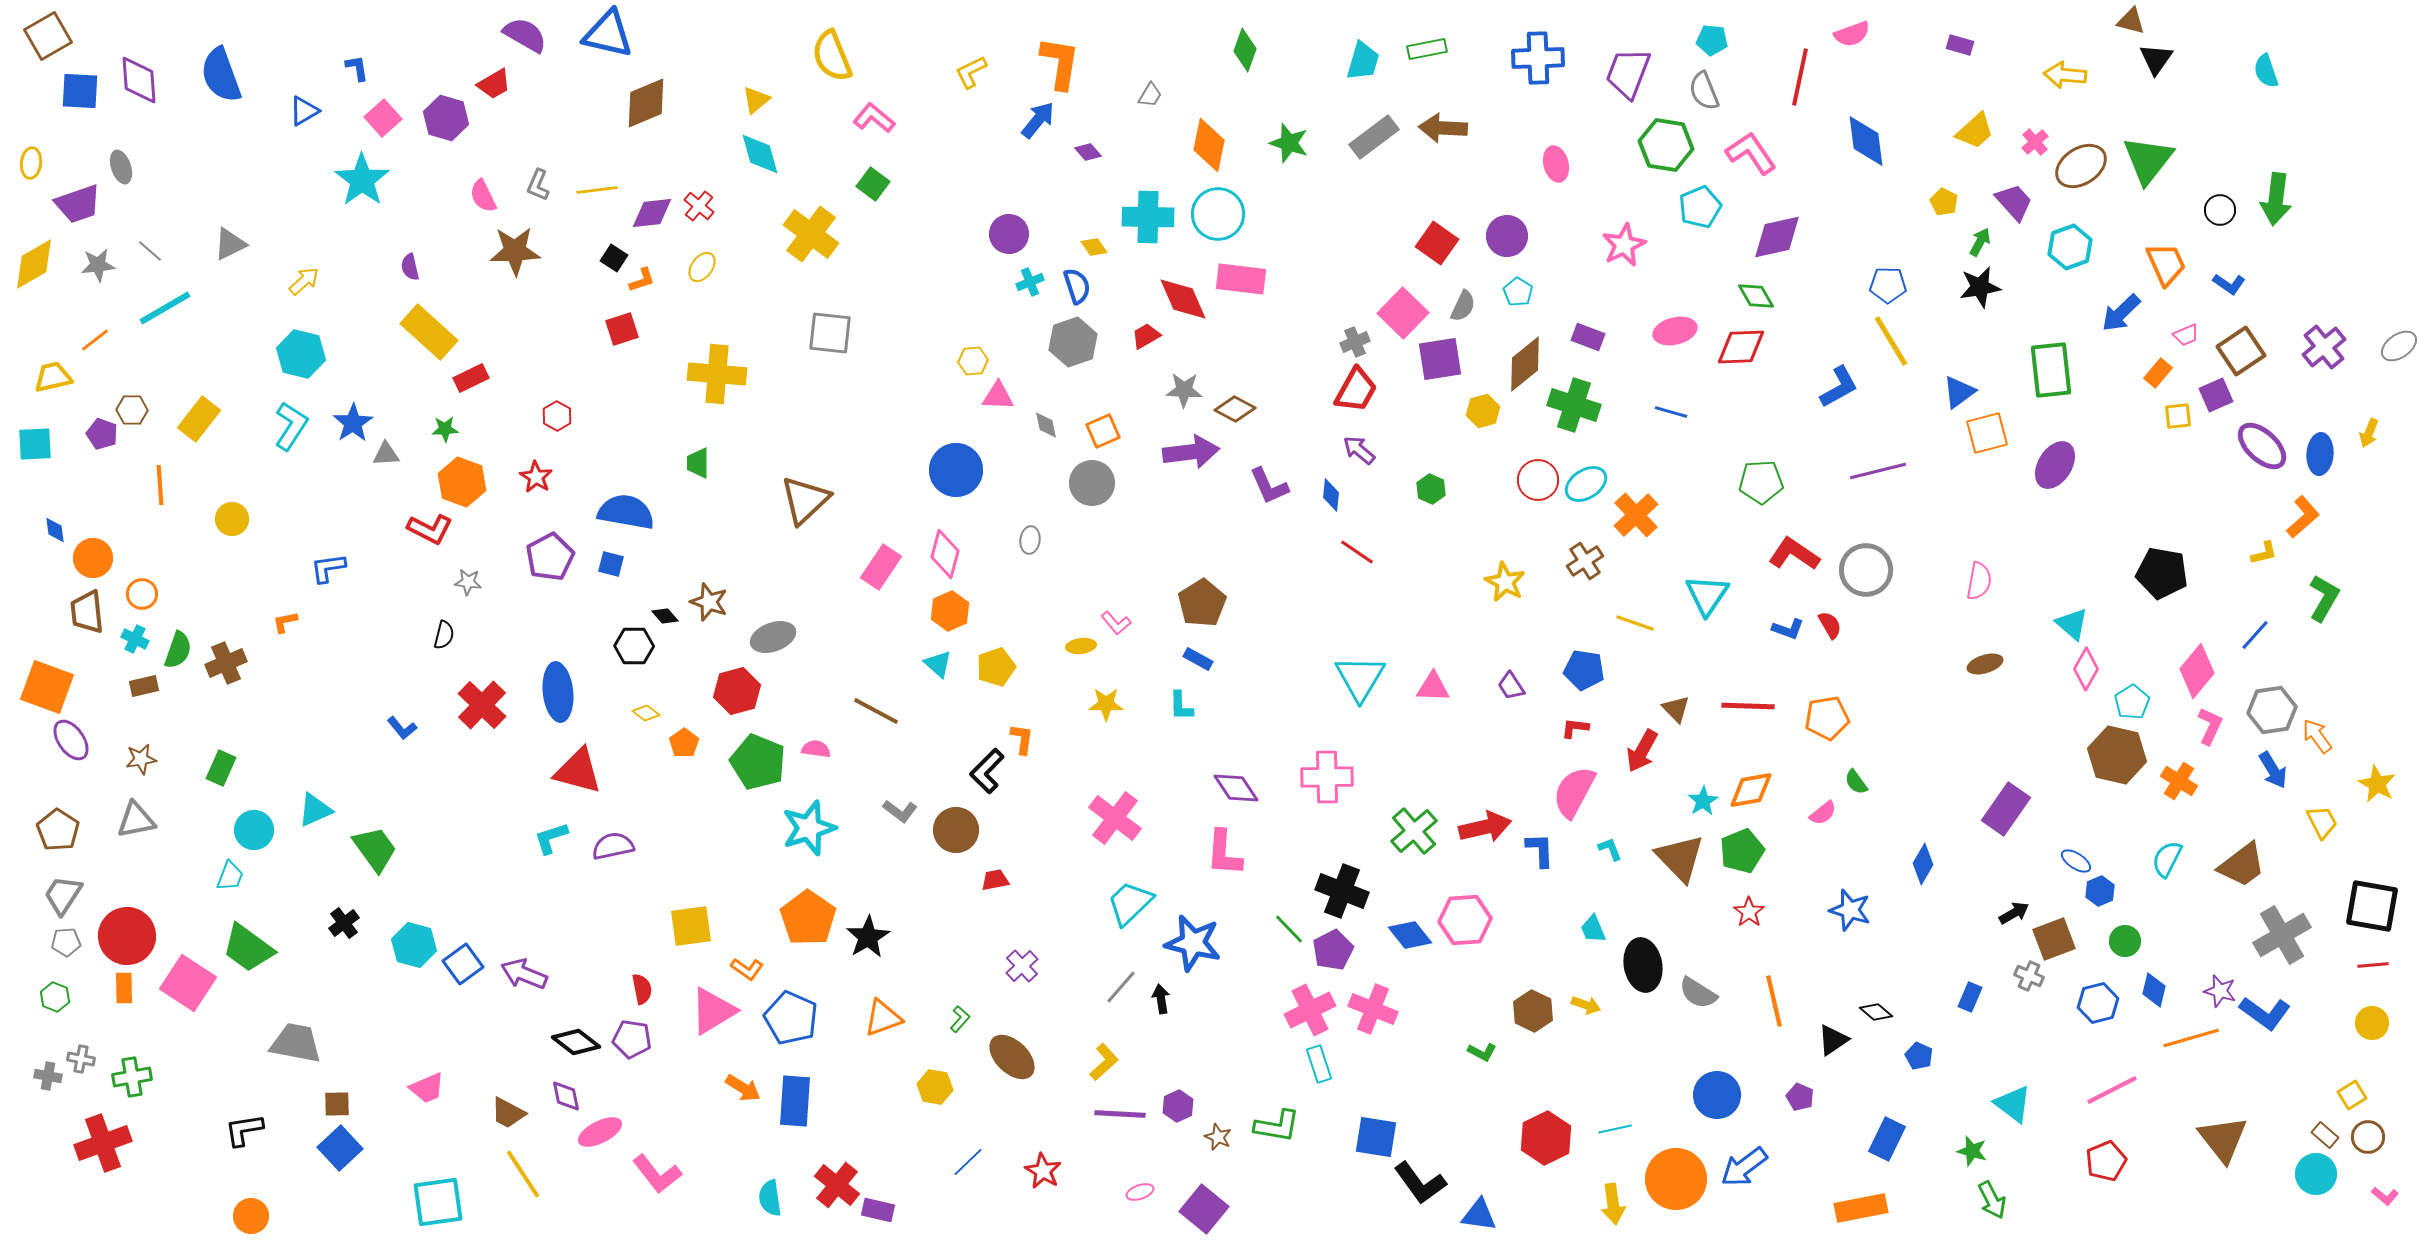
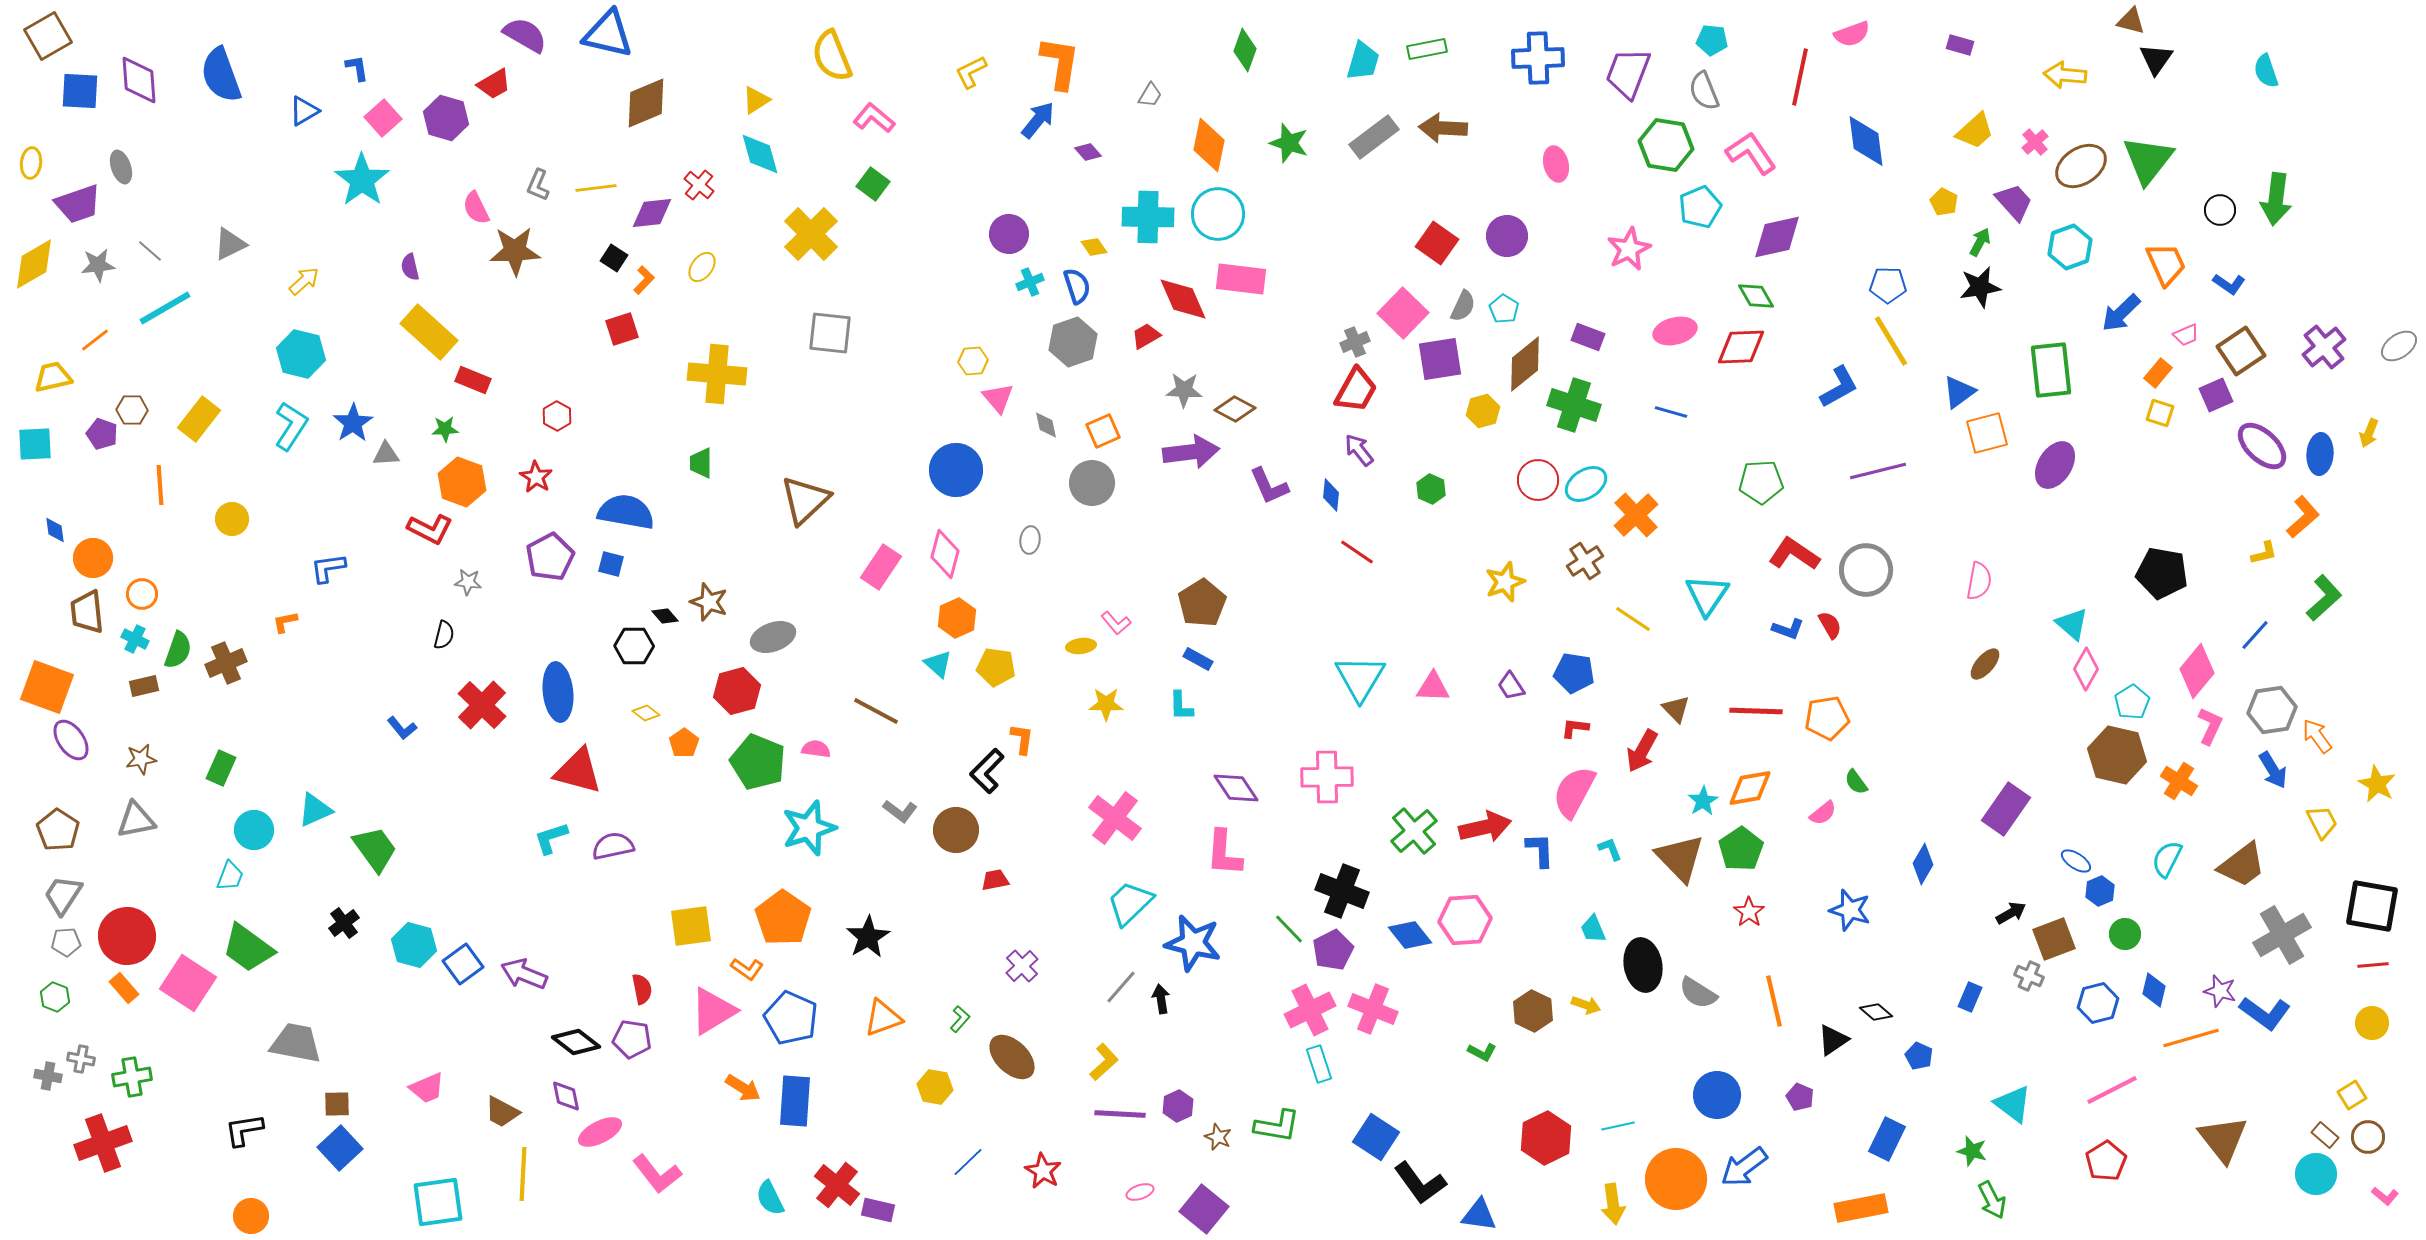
yellow triangle at (756, 100): rotated 8 degrees clockwise
yellow line at (597, 190): moved 1 px left, 2 px up
pink semicircle at (483, 196): moved 7 px left, 12 px down
red cross at (699, 206): moved 21 px up
yellow cross at (811, 234): rotated 8 degrees clockwise
pink star at (1624, 245): moved 5 px right, 4 px down
orange L-shape at (642, 280): moved 2 px right; rotated 28 degrees counterclockwise
cyan pentagon at (1518, 292): moved 14 px left, 17 px down
red rectangle at (471, 378): moved 2 px right, 2 px down; rotated 48 degrees clockwise
pink triangle at (998, 396): moved 2 px down; rotated 48 degrees clockwise
yellow square at (2178, 416): moved 18 px left, 3 px up; rotated 24 degrees clockwise
purple arrow at (1359, 450): rotated 12 degrees clockwise
green trapezoid at (698, 463): moved 3 px right
yellow star at (1505, 582): rotated 24 degrees clockwise
green L-shape at (2324, 598): rotated 18 degrees clockwise
orange hexagon at (950, 611): moved 7 px right, 7 px down
yellow line at (1635, 623): moved 2 px left, 4 px up; rotated 15 degrees clockwise
brown ellipse at (1985, 664): rotated 32 degrees counterclockwise
yellow pentagon at (996, 667): rotated 27 degrees clockwise
blue pentagon at (1584, 670): moved 10 px left, 3 px down
red line at (1748, 706): moved 8 px right, 5 px down
orange diamond at (1751, 790): moved 1 px left, 2 px up
green pentagon at (1742, 851): moved 1 px left, 2 px up; rotated 12 degrees counterclockwise
black arrow at (2014, 913): moved 3 px left
orange pentagon at (808, 918): moved 25 px left
green circle at (2125, 941): moved 7 px up
orange rectangle at (124, 988): rotated 40 degrees counterclockwise
brown trapezoid at (508, 1113): moved 6 px left, 1 px up
cyan line at (1615, 1129): moved 3 px right, 3 px up
blue square at (1376, 1137): rotated 24 degrees clockwise
red pentagon at (2106, 1161): rotated 9 degrees counterclockwise
yellow line at (523, 1174): rotated 36 degrees clockwise
cyan semicircle at (770, 1198): rotated 18 degrees counterclockwise
